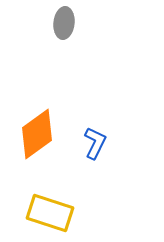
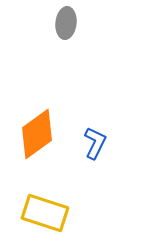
gray ellipse: moved 2 px right
yellow rectangle: moved 5 px left
